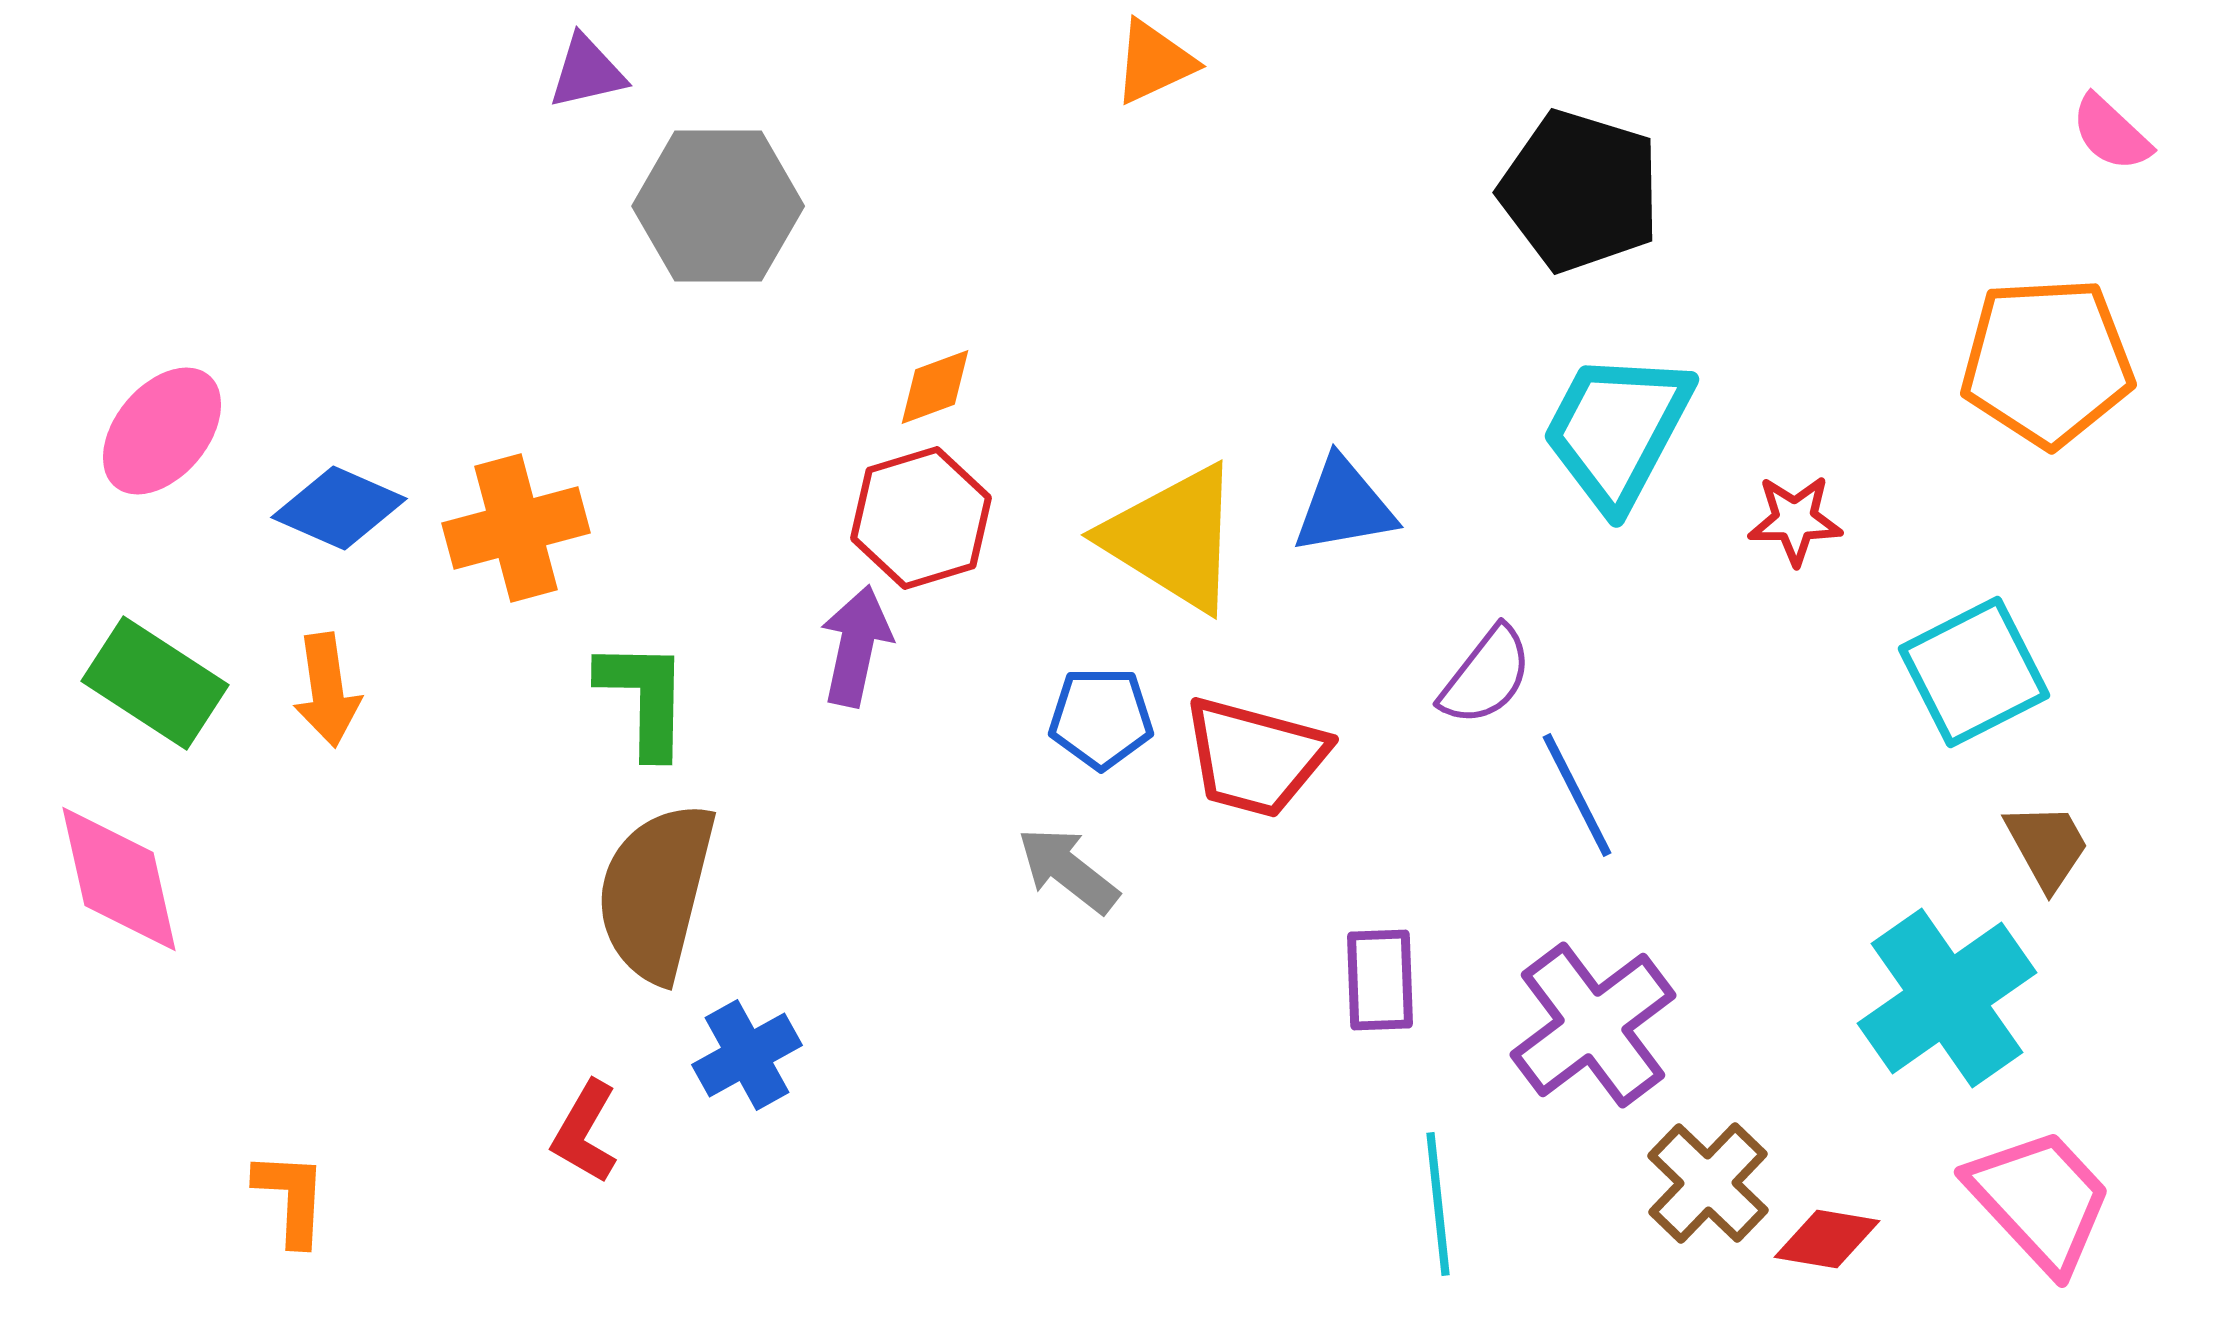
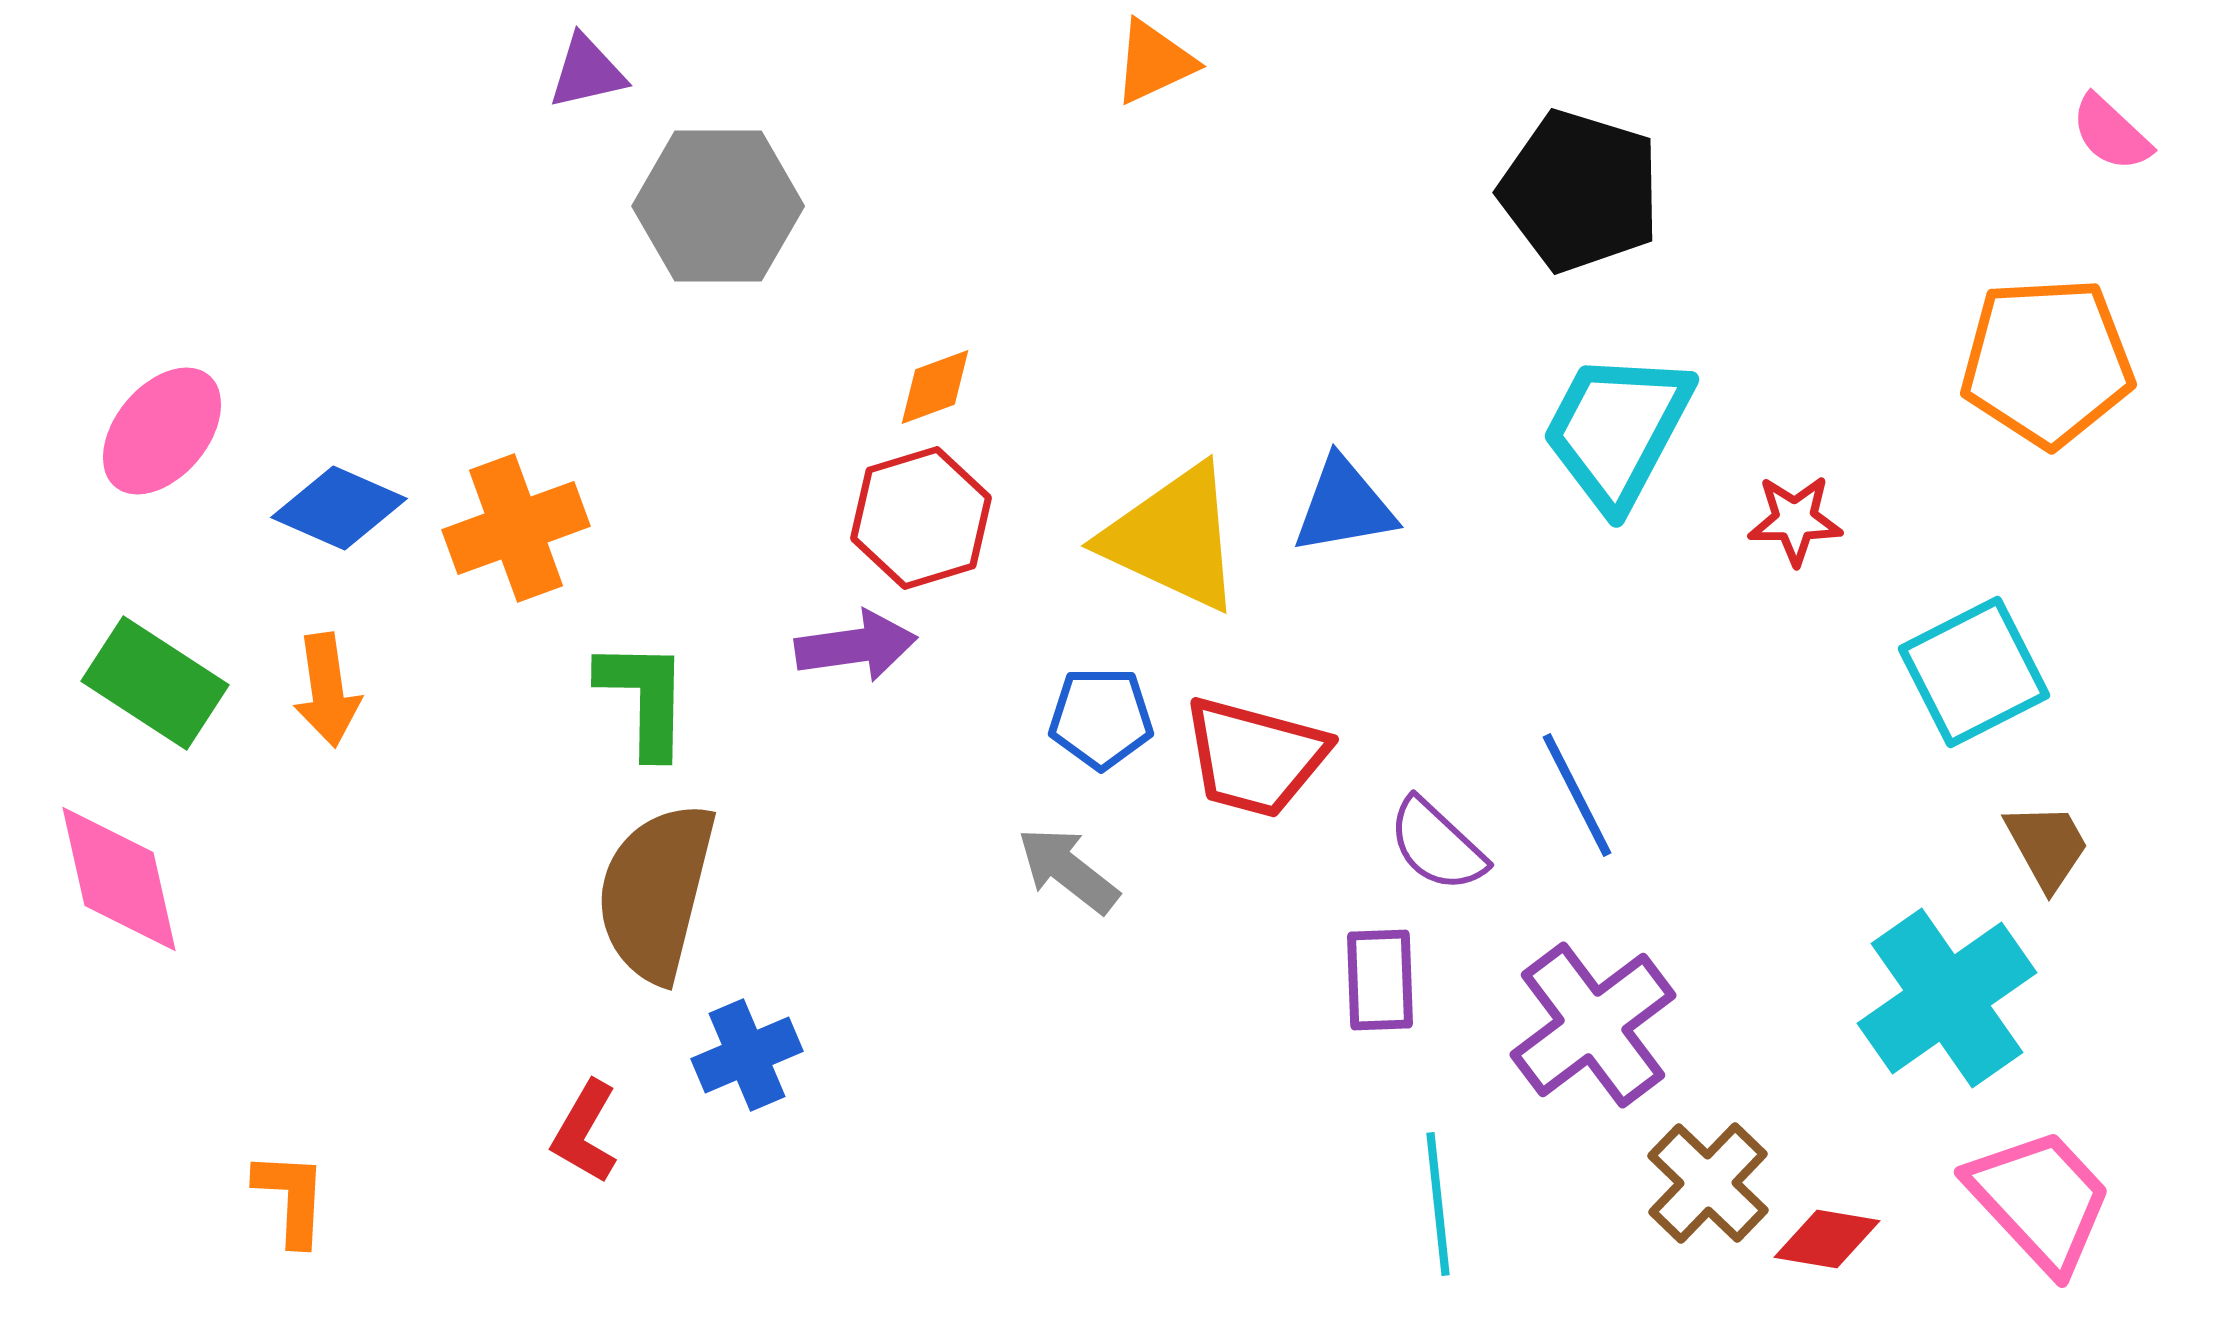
orange cross: rotated 5 degrees counterclockwise
yellow triangle: rotated 7 degrees counterclockwise
purple arrow: rotated 70 degrees clockwise
purple semicircle: moved 49 px left, 169 px down; rotated 95 degrees clockwise
blue cross: rotated 6 degrees clockwise
